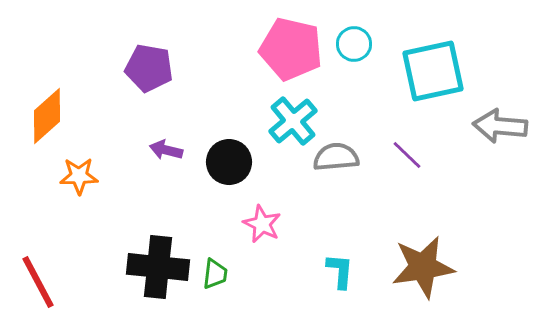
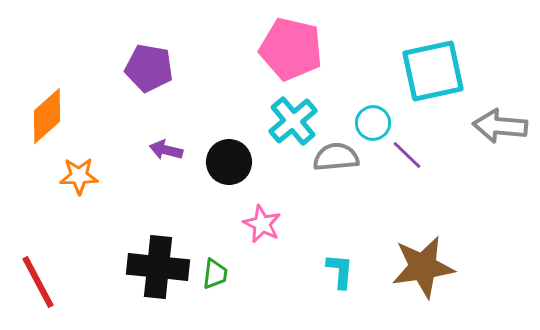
cyan circle: moved 19 px right, 79 px down
